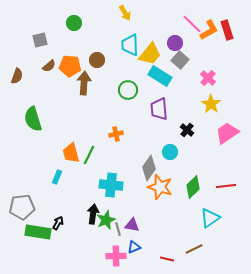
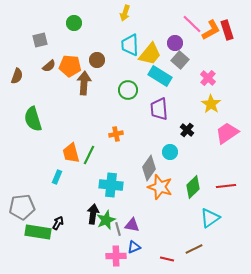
yellow arrow at (125, 13): rotated 49 degrees clockwise
orange L-shape at (209, 30): moved 2 px right
